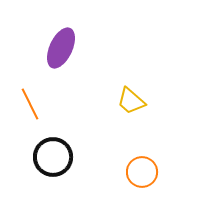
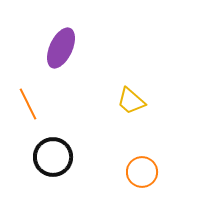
orange line: moved 2 px left
